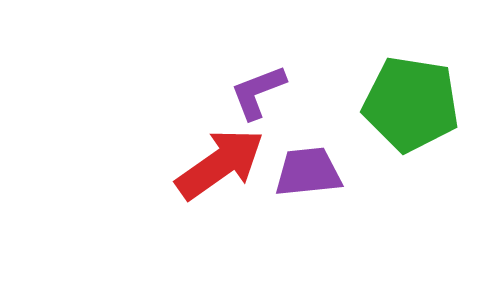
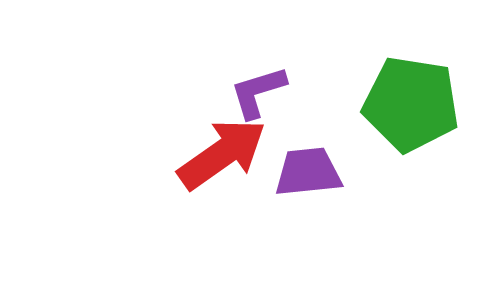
purple L-shape: rotated 4 degrees clockwise
red arrow: moved 2 px right, 10 px up
